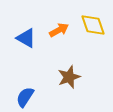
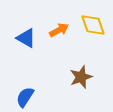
brown star: moved 12 px right
